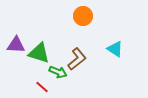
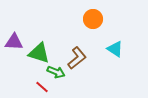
orange circle: moved 10 px right, 3 px down
purple triangle: moved 2 px left, 3 px up
brown L-shape: moved 1 px up
green arrow: moved 2 px left
